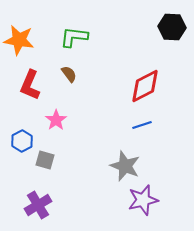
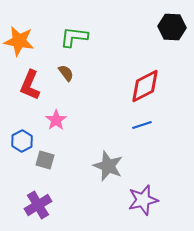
orange star: moved 1 px down
brown semicircle: moved 3 px left, 1 px up
gray star: moved 17 px left
